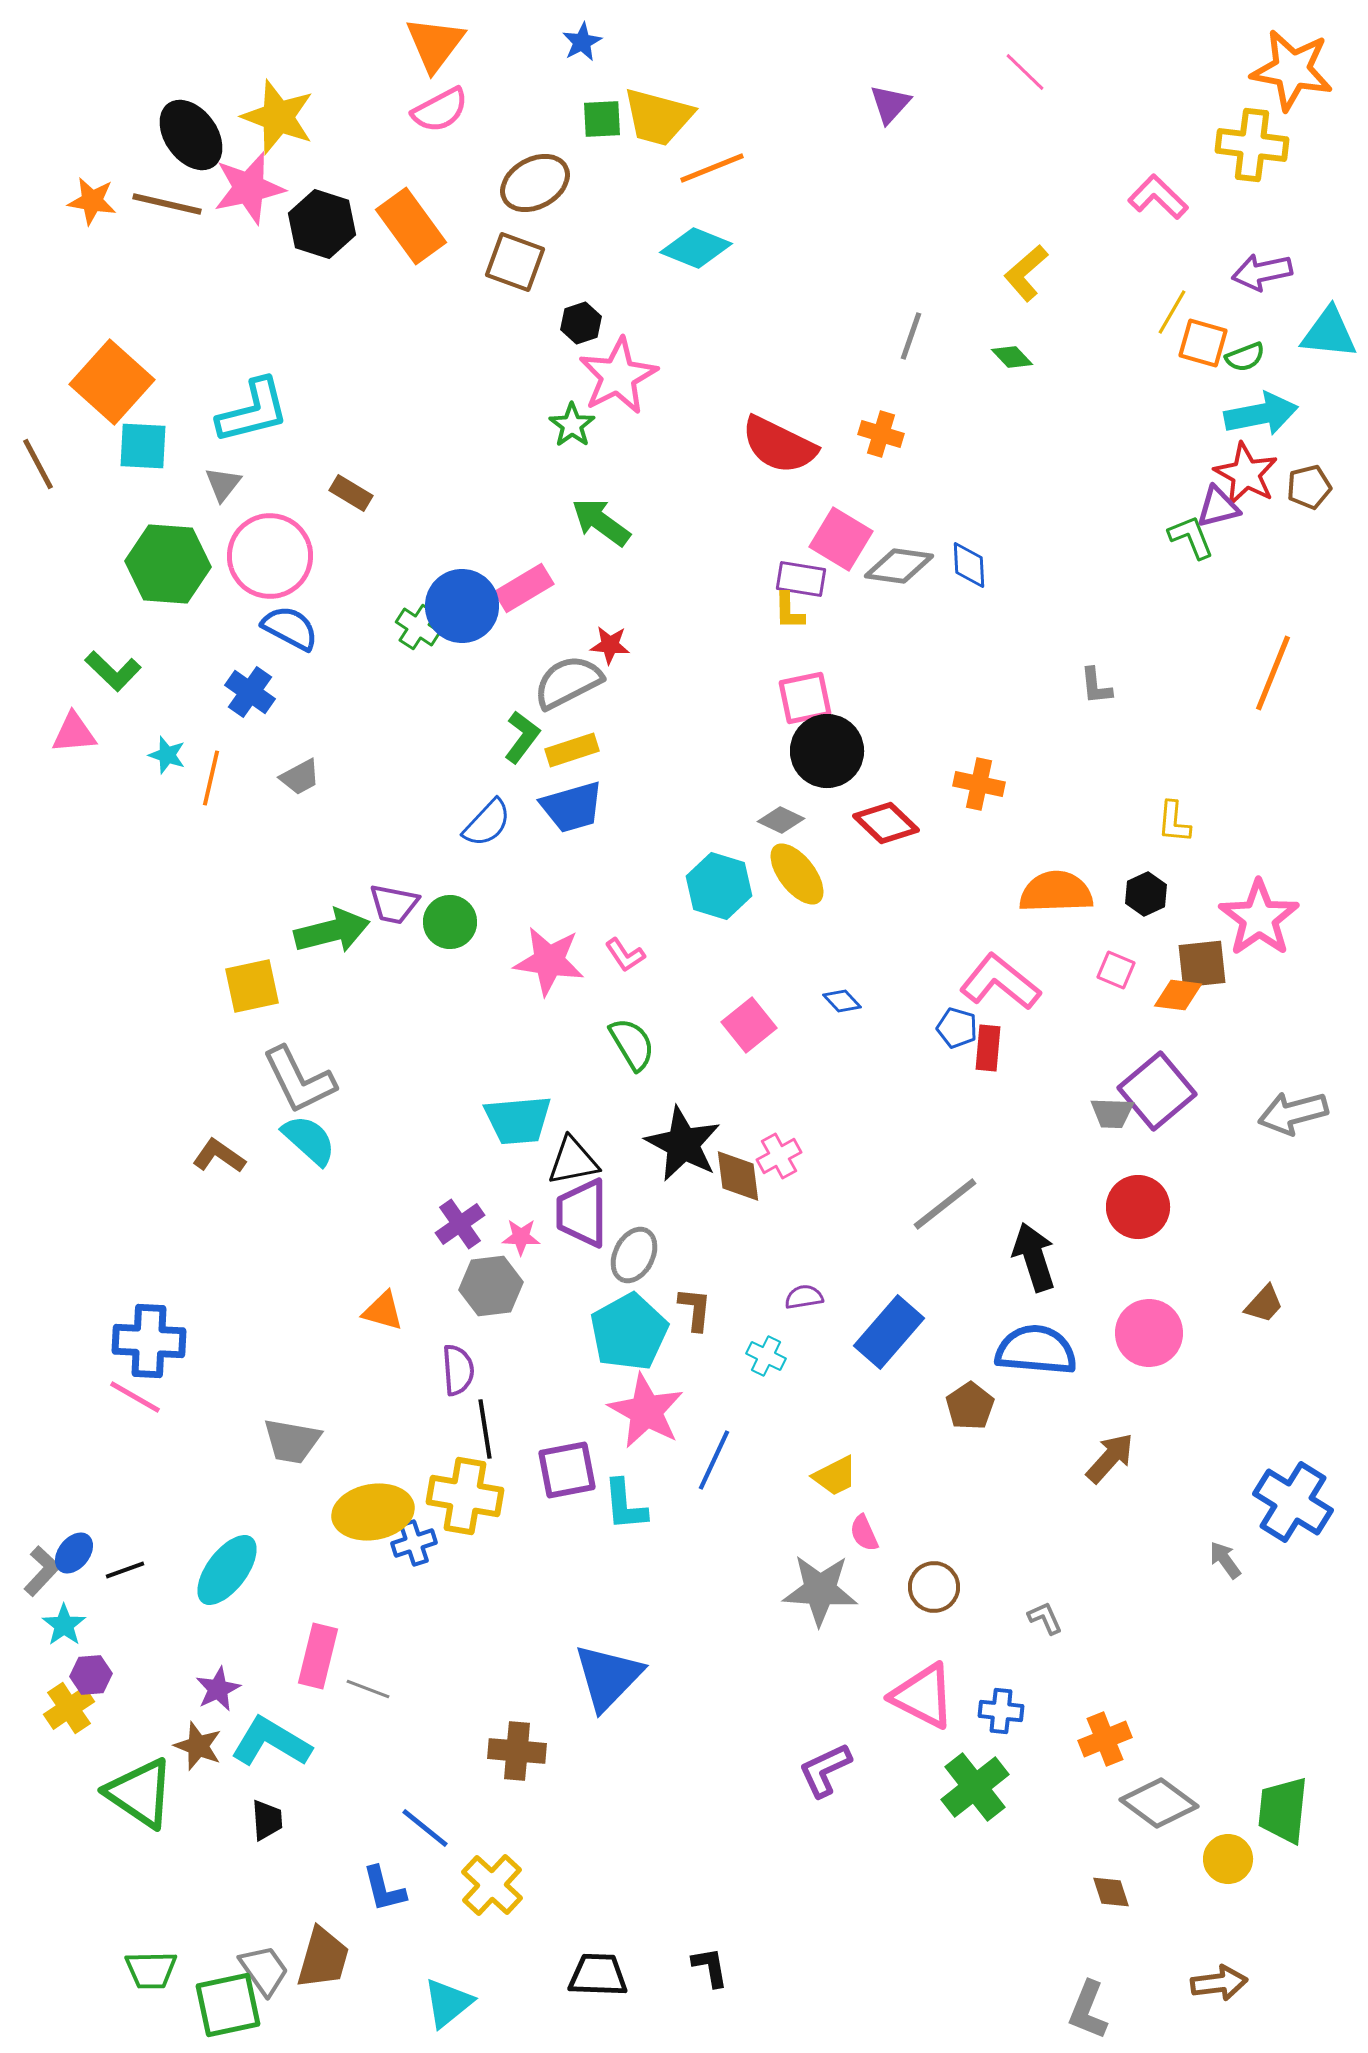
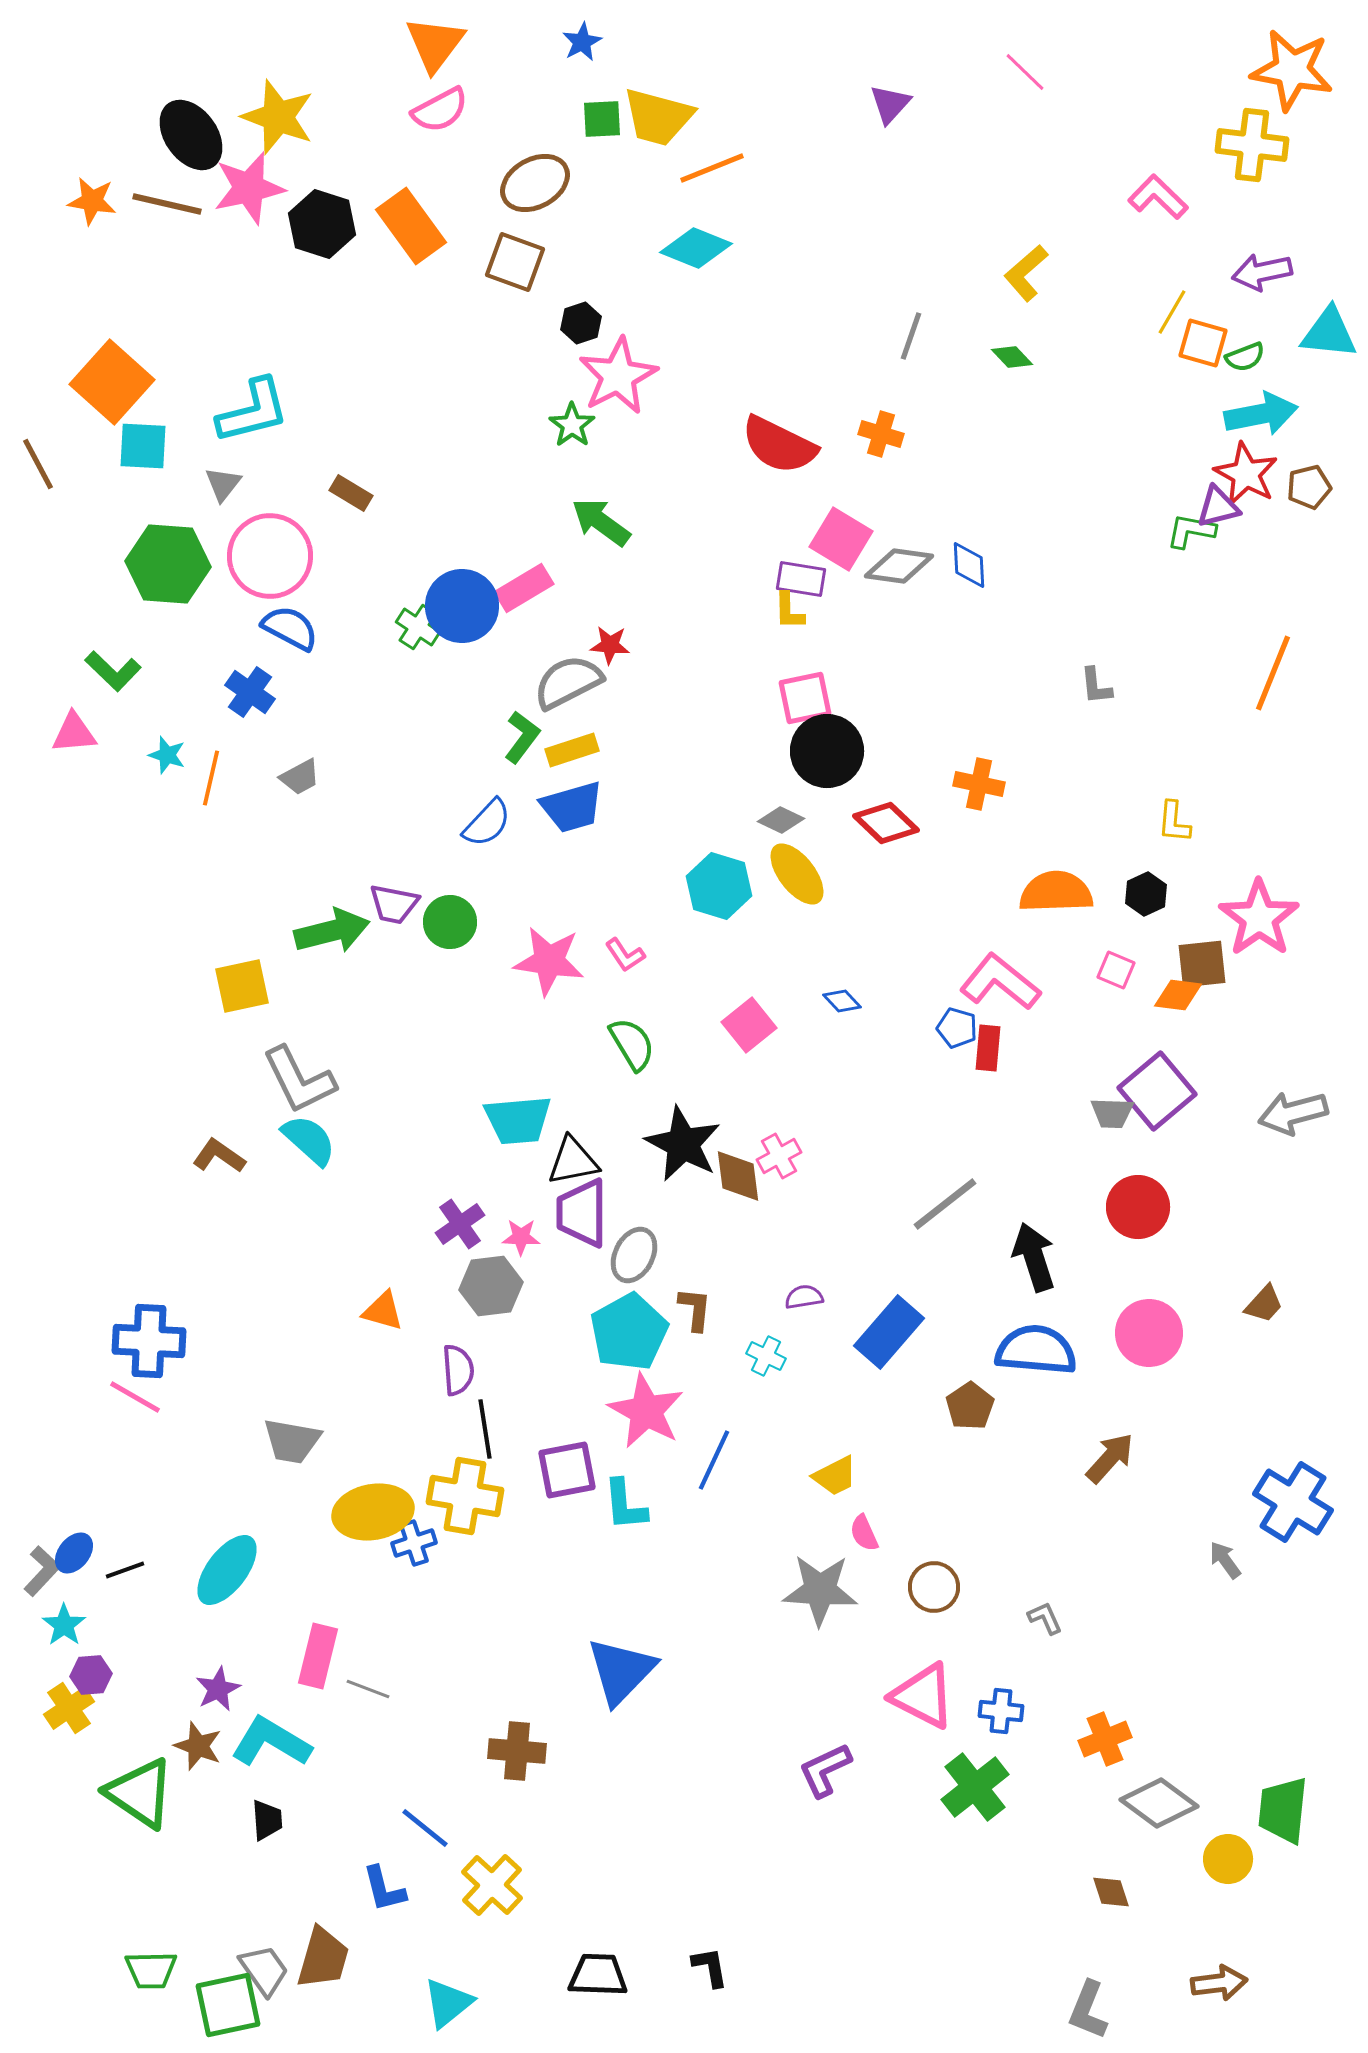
green L-shape at (1191, 537): moved 6 px up; rotated 57 degrees counterclockwise
yellow square at (252, 986): moved 10 px left
blue triangle at (608, 1677): moved 13 px right, 6 px up
